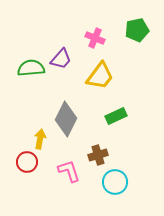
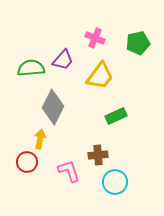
green pentagon: moved 1 px right, 13 px down
purple trapezoid: moved 2 px right, 1 px down
gray diamond: moved 13 px left, 12 px up
brown cross: rotated 12 degrees clockwise
